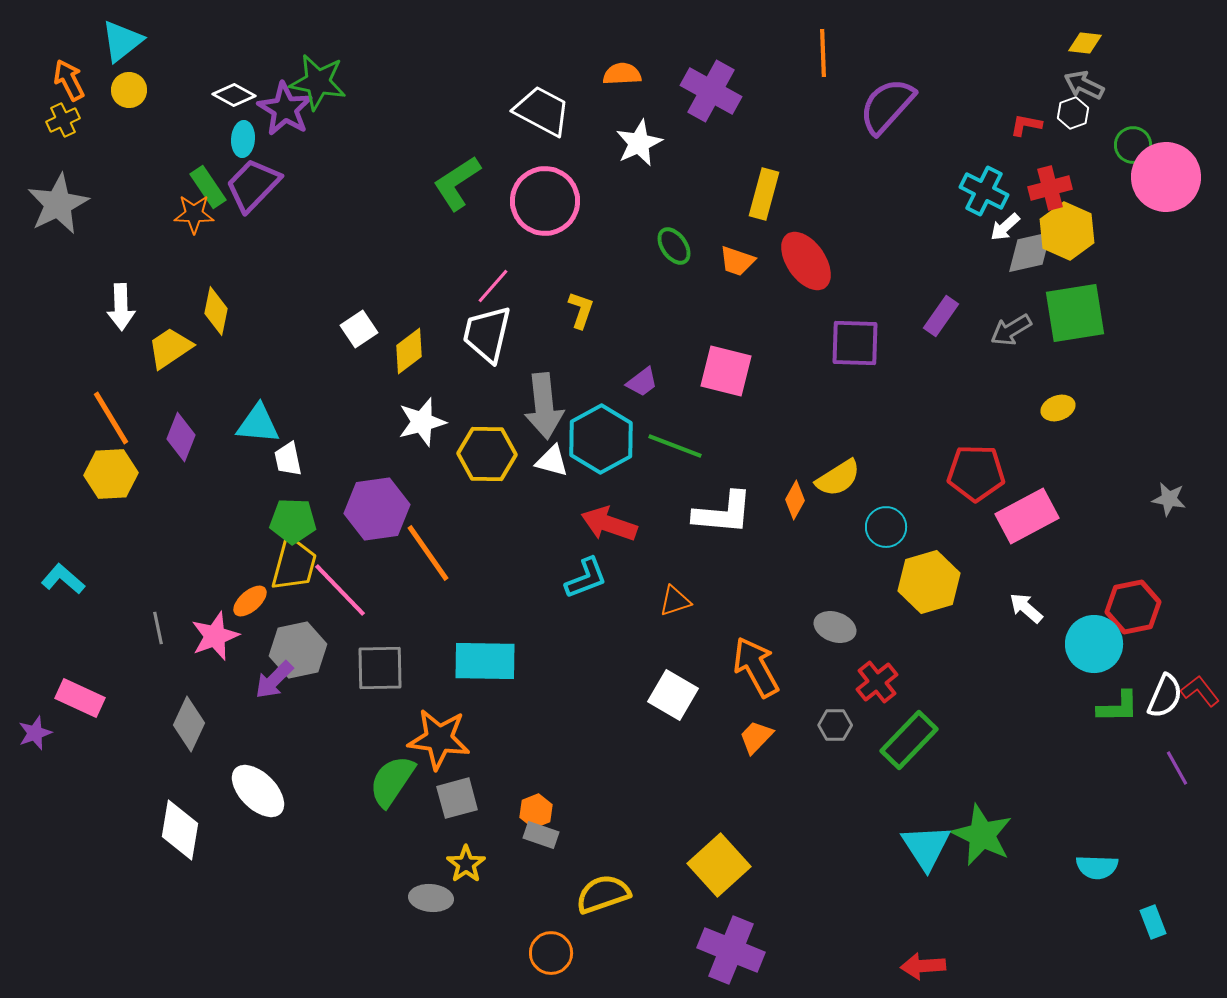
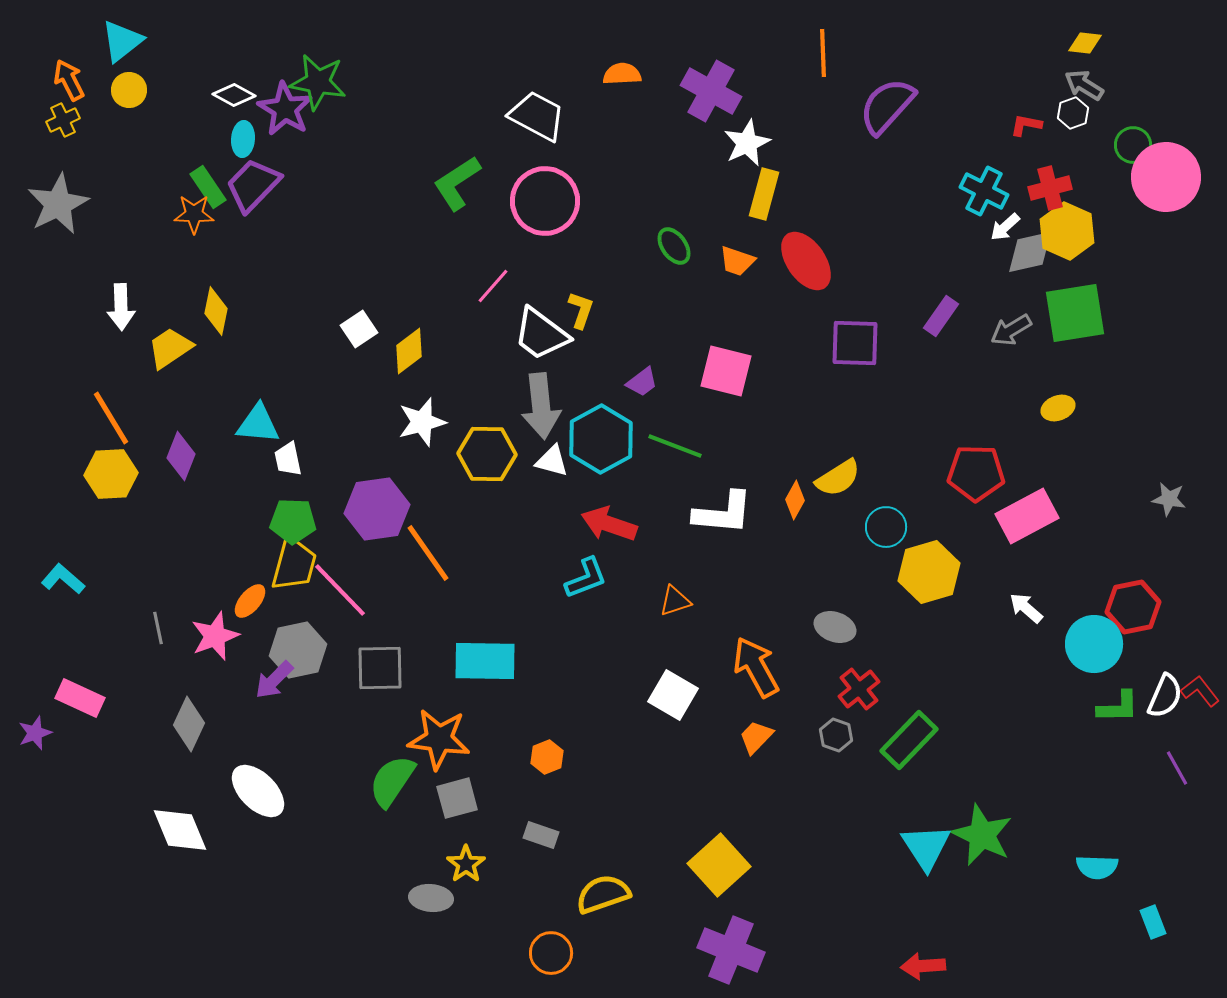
gray arrow at (1084, 85): rotated 6 degrees clockwise
white trapezoid at (542, 111): moved 5 px left, 5 px down
white star at (639, 143): moved 108 px right
white trapezoid at (487, 334): moved 54 px right; rotated 66 degrees counterclockwise
gray arrow at (544, 406): moved 3 px left
purple diamond at (181, 437): moved 19 px down
yellow hexagon at (929, 582): moved 10 px up
orange ellipse at (250, 601): rotated 9 degrees counterclockwise
red cross at (877, 682): moved 18 px left, 7 px down
gray hexagon at (835, 725): moved 1 px right, 10 px down; rotated 20 degrees clockwise
orange hexagon at (536, 811): moved 11 px right, 54 px up
white diamond at (180, 830): rotated 32 degrees counterclockwise
